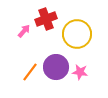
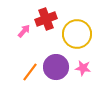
pink star: moved 3 px right, 4 px up
